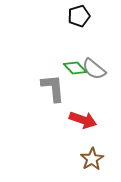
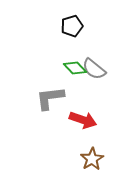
black pentagon: moved 7 px left, 10 px down
gray L-shape: moved 3 px left, 10 px down; rotated 92 degrees counterclockwise
